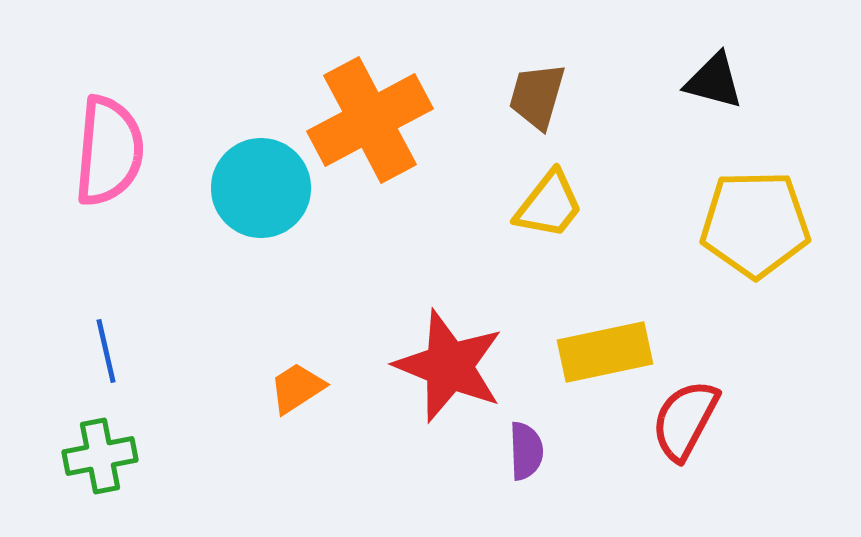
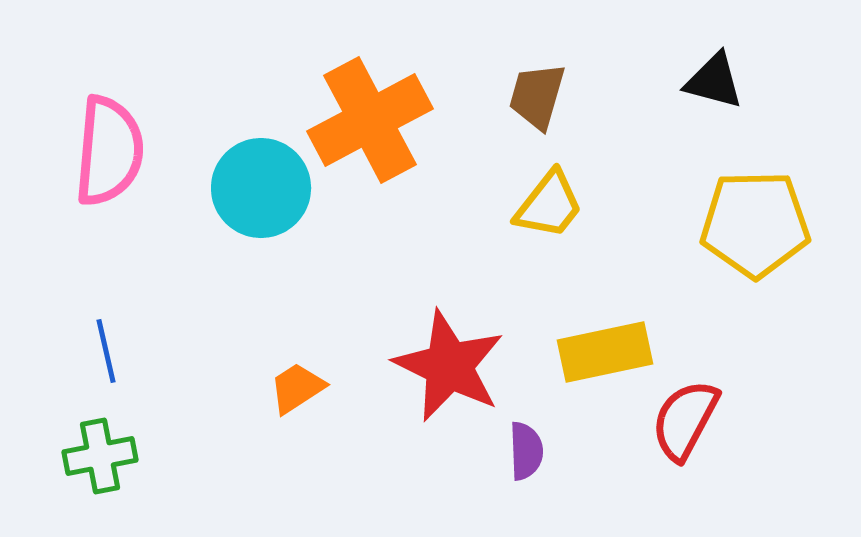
red star: rotated 4 degrees clockwise
